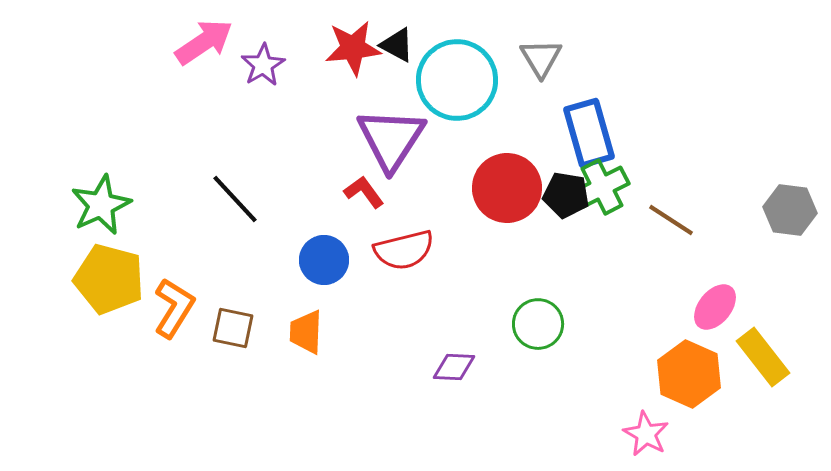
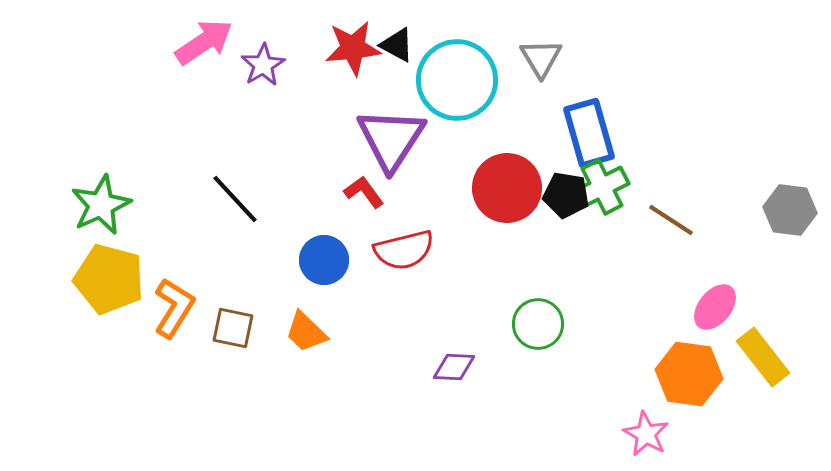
orange trapezoid: rotated 48 degrees counterclockwise
orange hexagon: rotated 16 degrees counterclockwise
